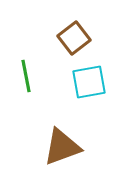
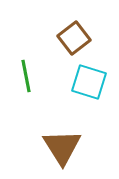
cyan square: rotated 27 degrees clockwise
brown triangle: rotated 42 degrees counterclockwise
